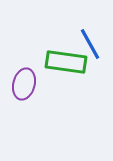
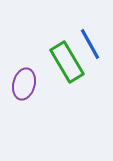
green rectangle: moved 1 px right; rotated 51 degrees clockwise
